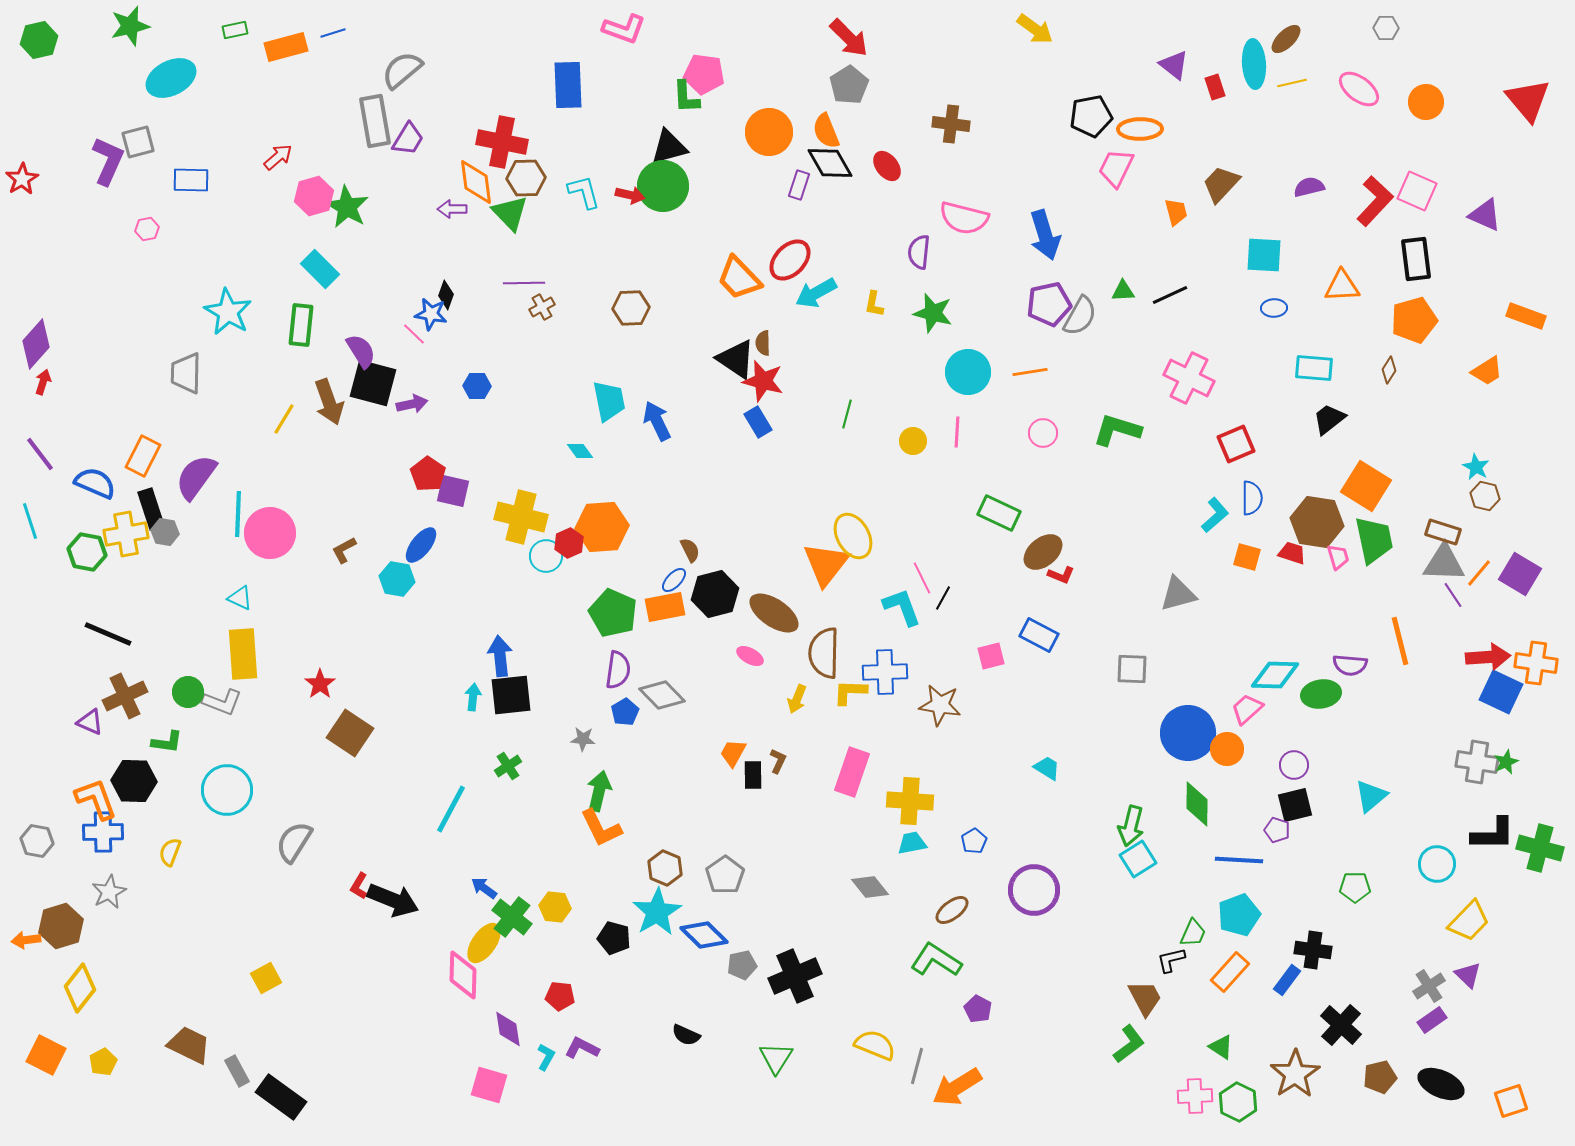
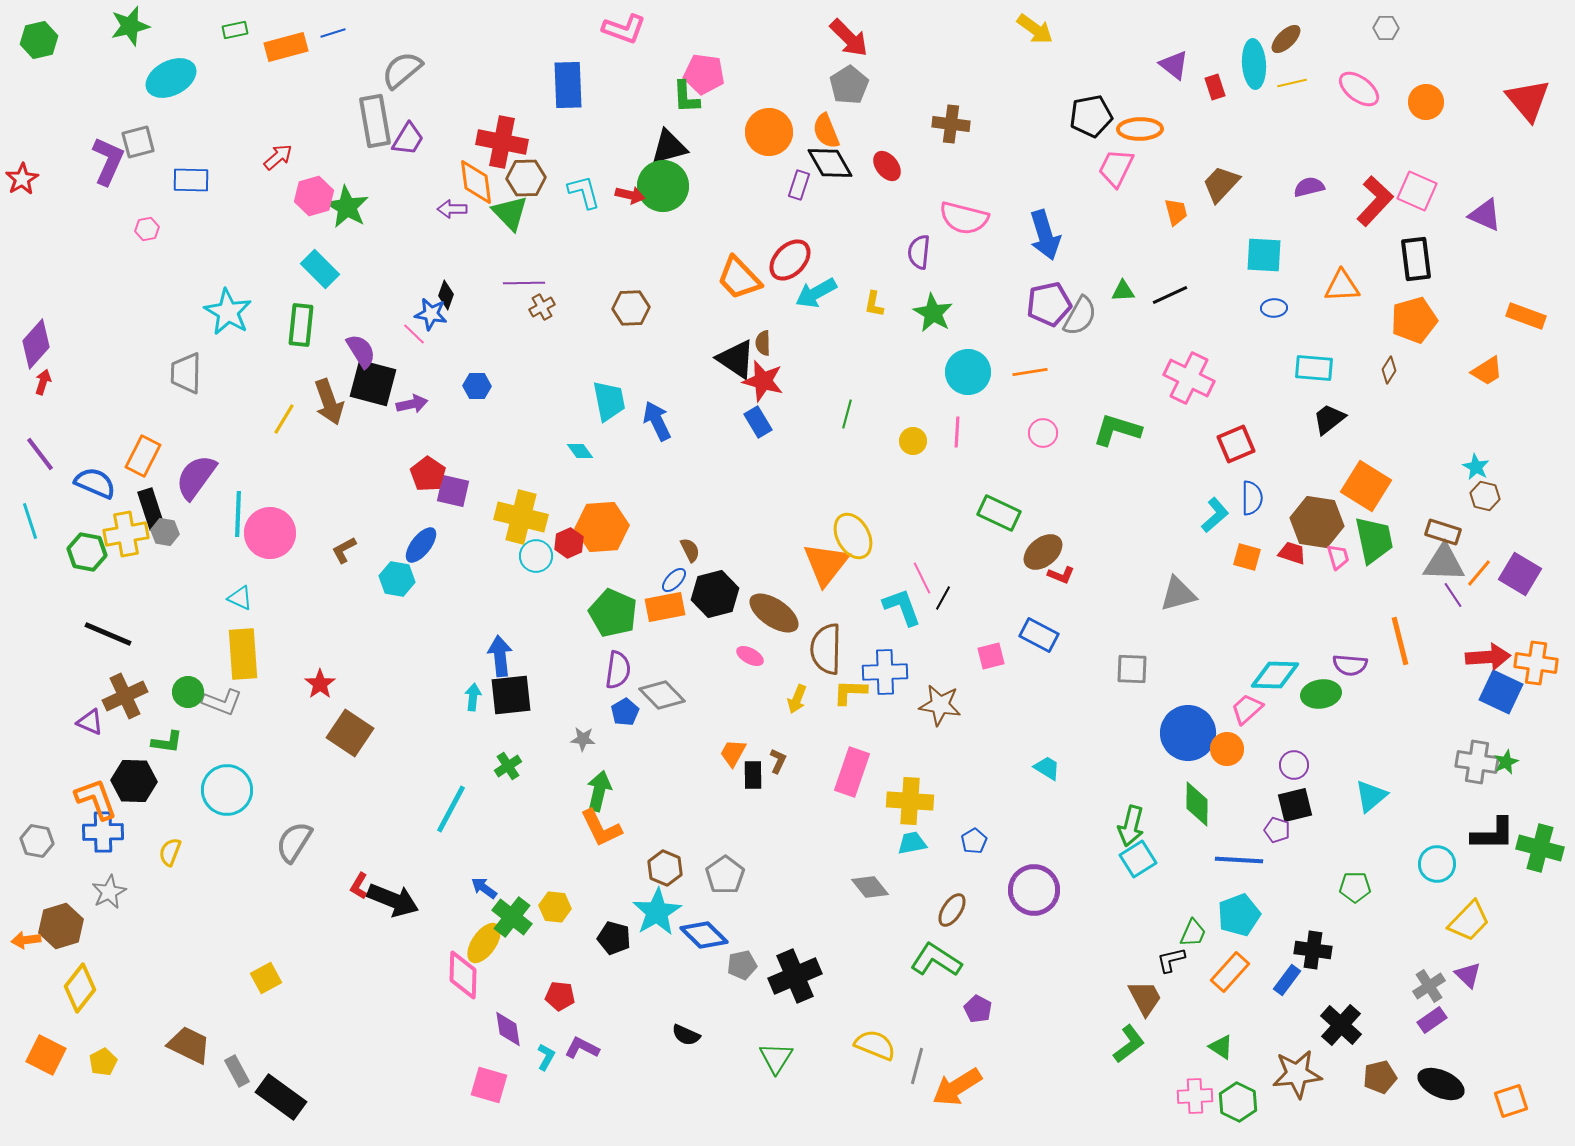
green star at (933, 313): rotated 15 degrees clockwise
cyan circle at (546, 556): moved 10 px left
brown semicircle at (824, 653): moved 2 px right, 4 px up
brown ellipse at (952, 910): rotated 20 degrees counterclockwise
brown star at (1295, 1074): moved 2 px right; rotated 27 degrees clockwise
